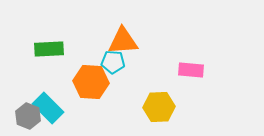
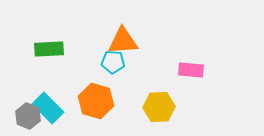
orange hexagon: moved 5 px right, 19 px down; rotated 12 degrees clockwise
